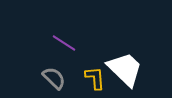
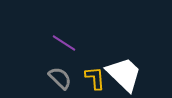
white trapezoid: moved 1 px left, 5 px down
gray semicircle: moved 6 px right
